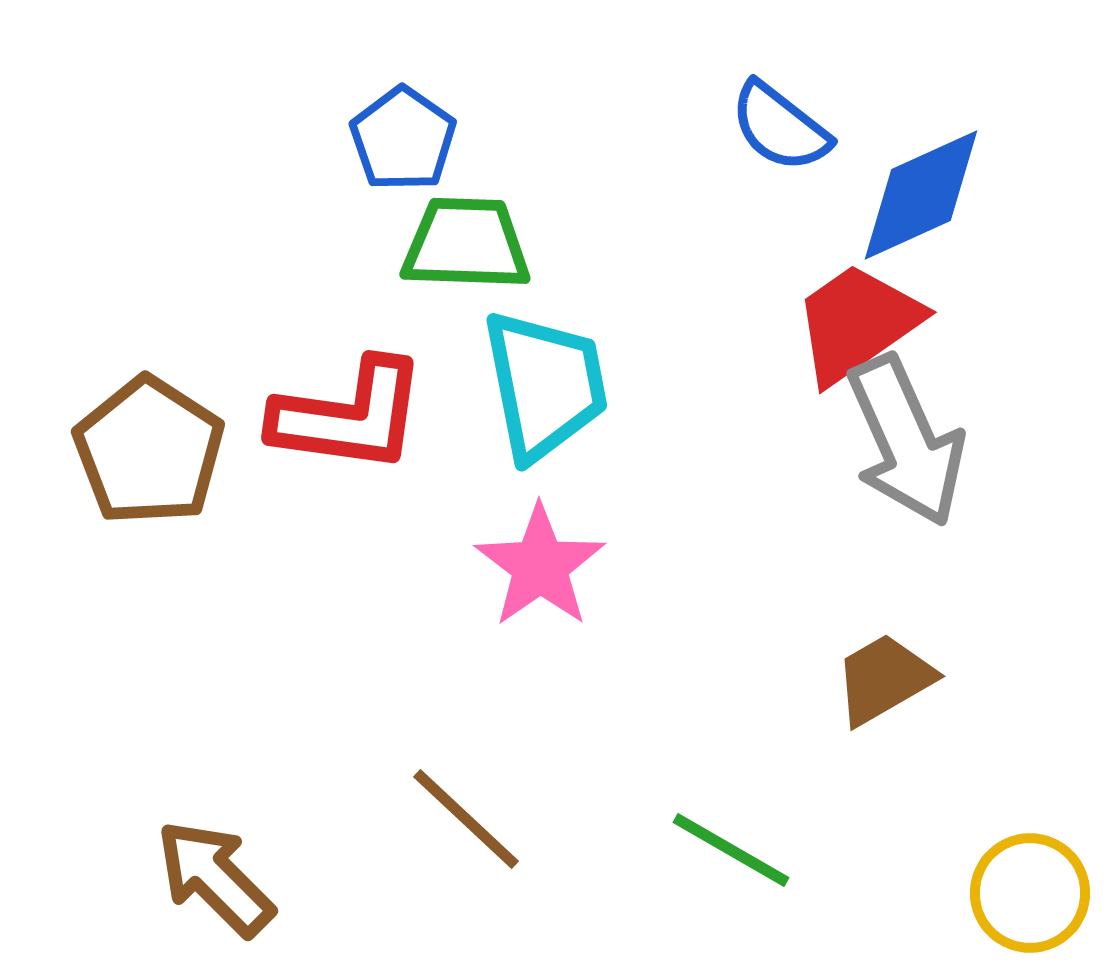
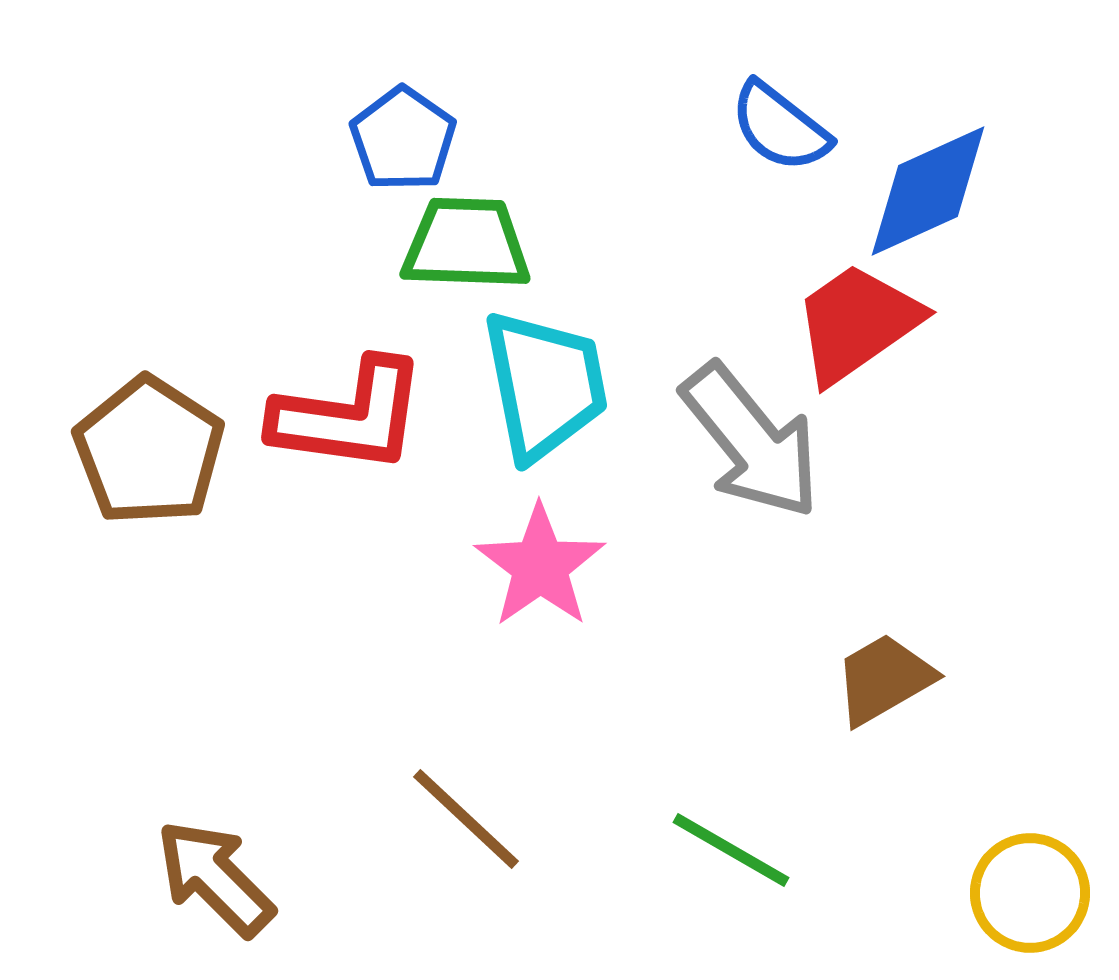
blue diamond: moved 7 px right, 4 px up
gray arrow: moved 155 px left; rotated 15 degrees counterclockwise
